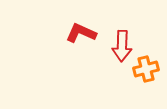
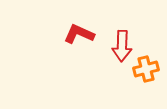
red L-shape: moved 2 px left, 1 px down
